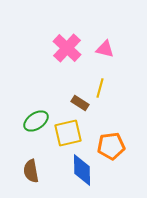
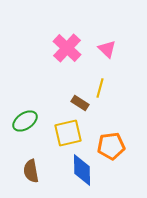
pink triangle: moved 2 px right; rotated 30 degrees clockwise
green ellipse: moved 11 px left
